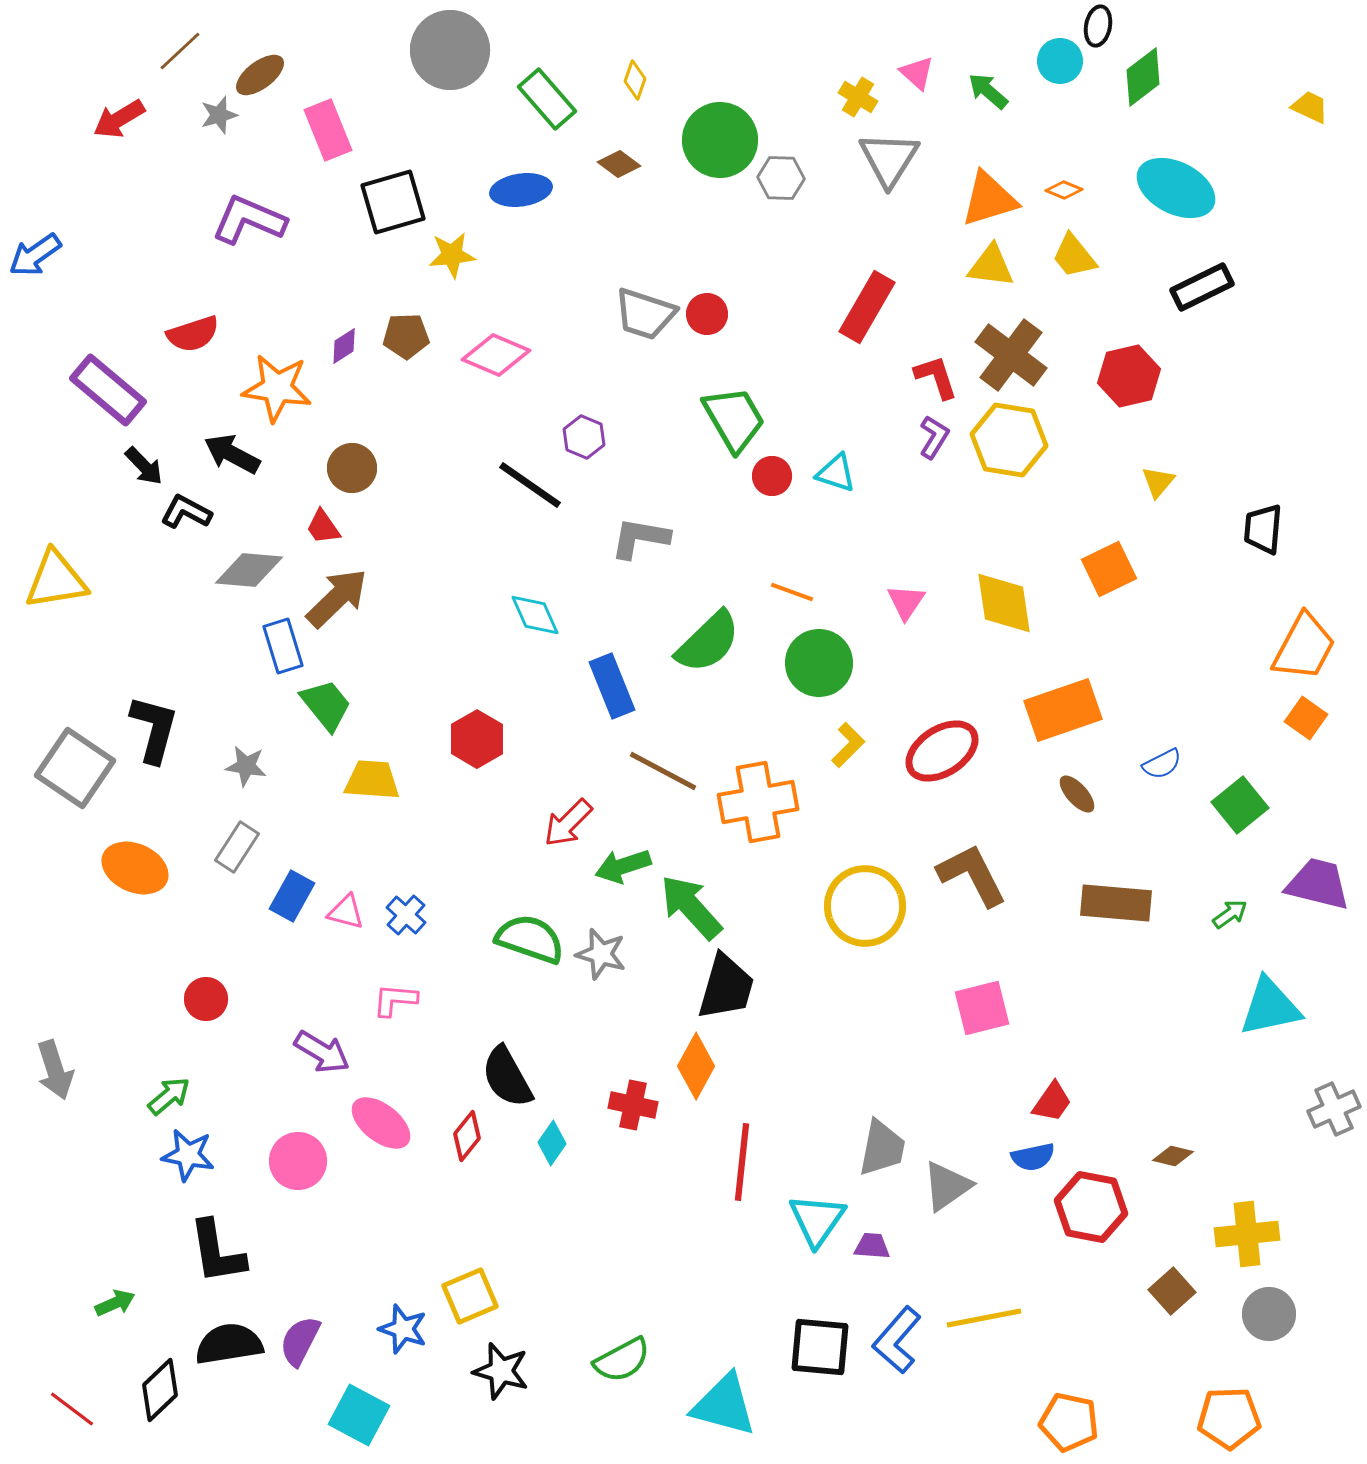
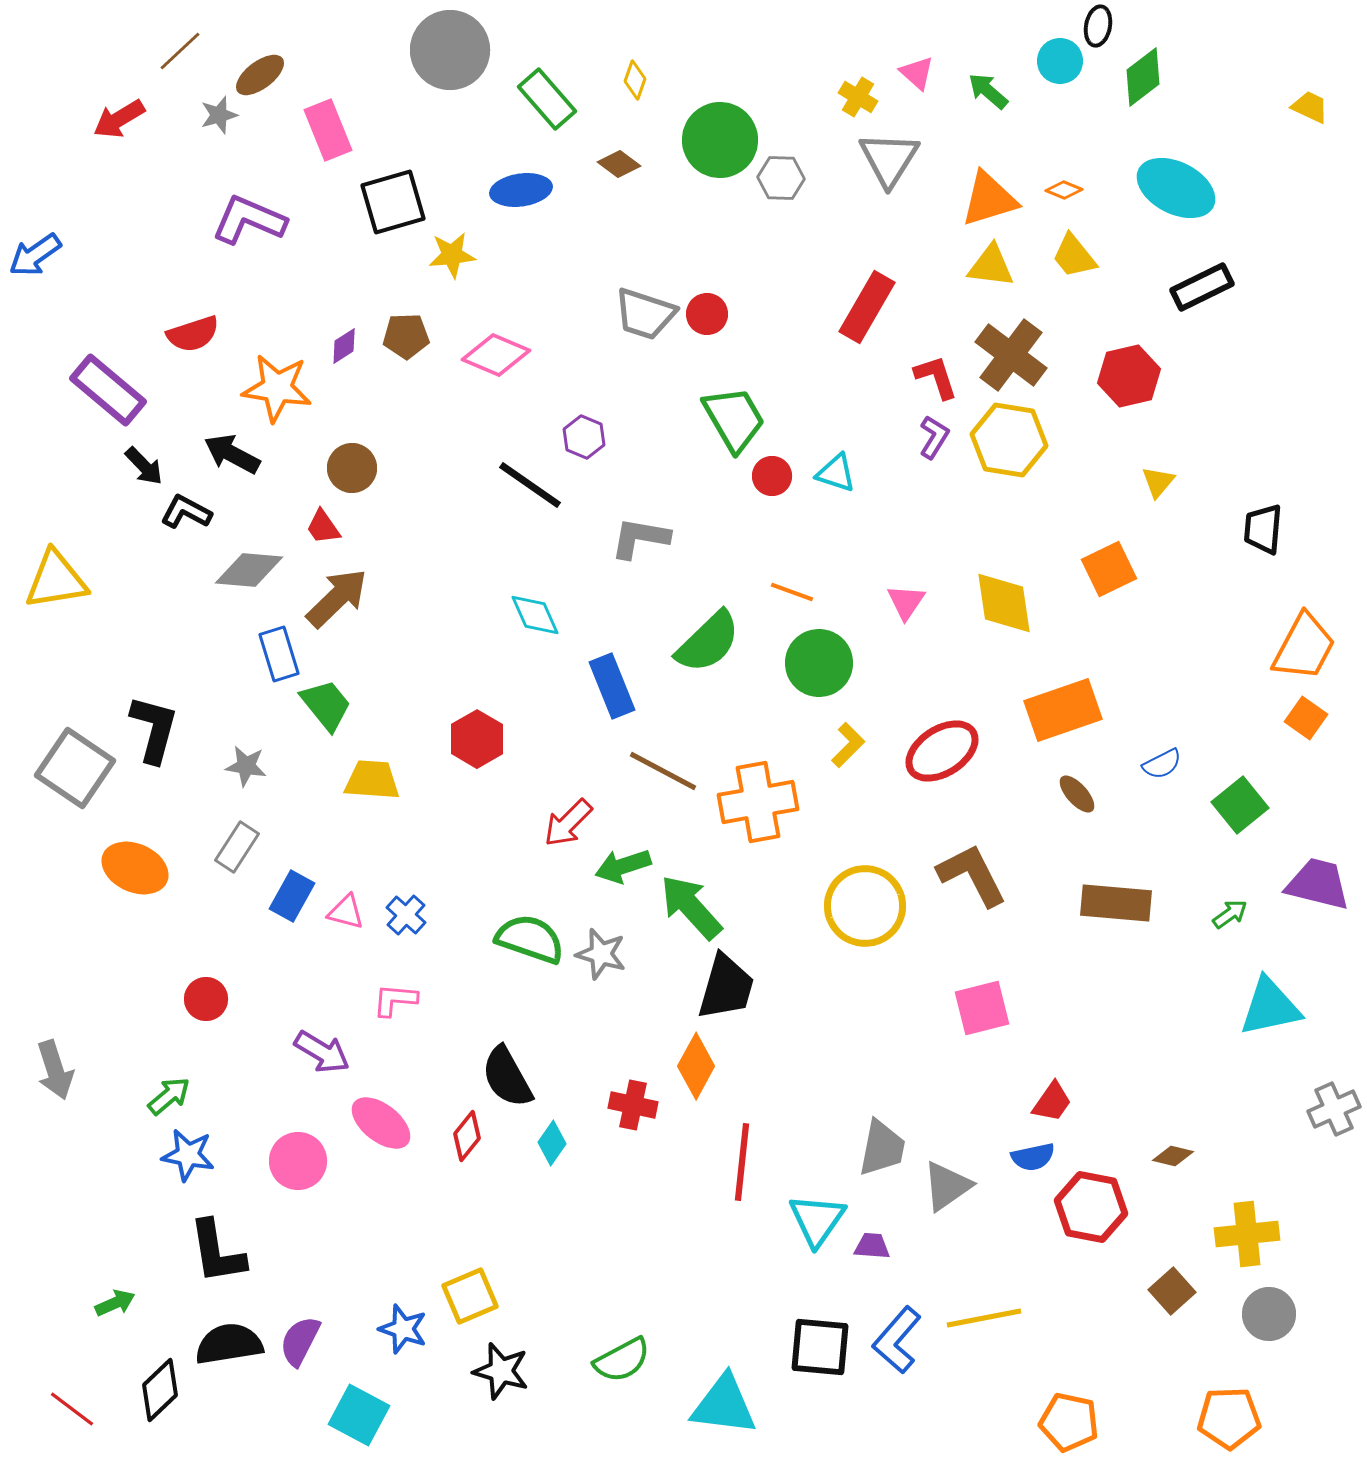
blue rectangle at (283, 646): moved 4 px left, 8 px down
cyan triangle at (724, 1405): rotated 8 degrees counterclockwise
